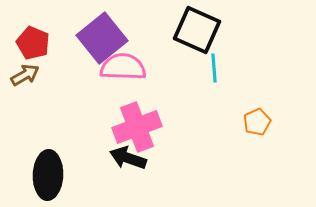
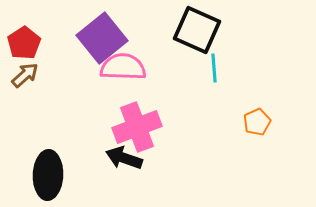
red pentagon: moved 9 px left; rotated 16 degrees clockwise
brown arrow: rotated 12 degrees counterclockwise
black arrow: moved 4 px left
